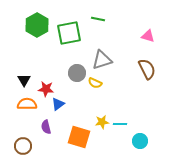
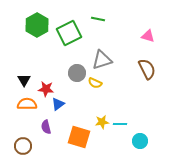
green square: rotated 15 degrees counterclockwise
